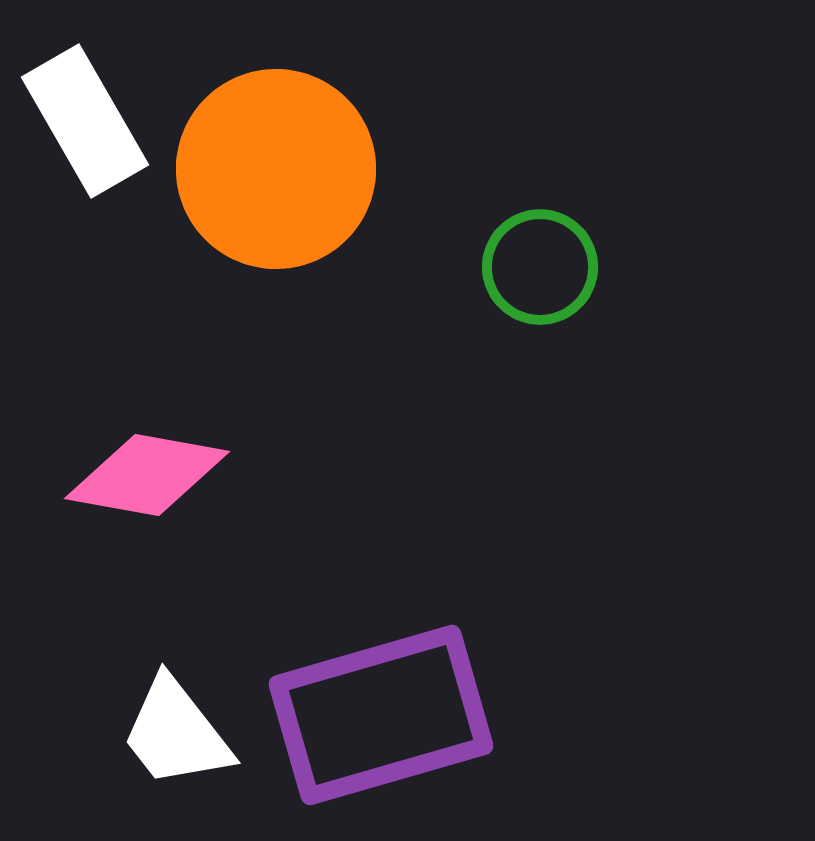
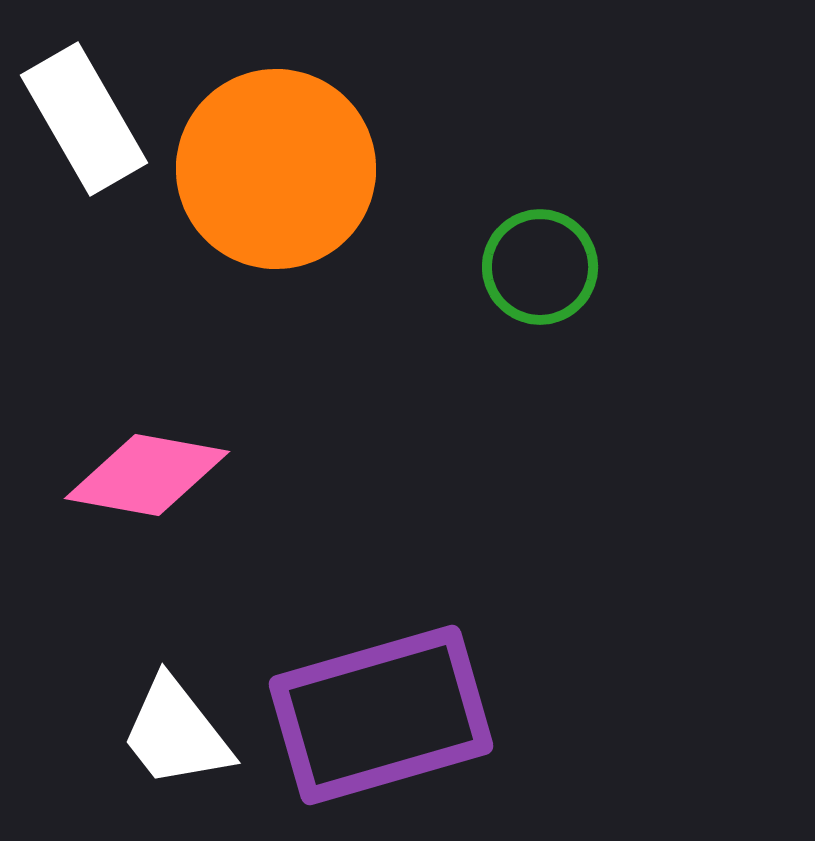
white rectangle: moved 1 px left, 2 px up
